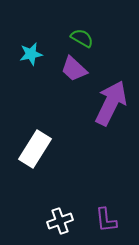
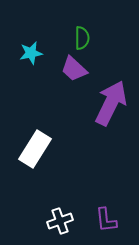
green semicircle: rotated 60 degrees clockwise
cyan star: moved 1 px up
